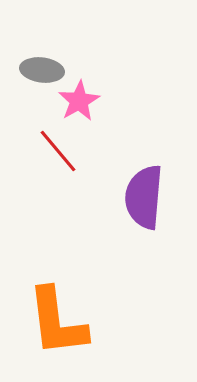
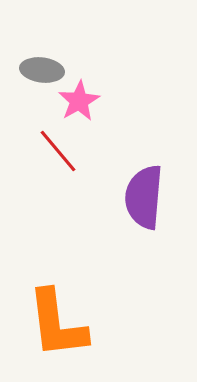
orange L-shape: moved 2 px down
